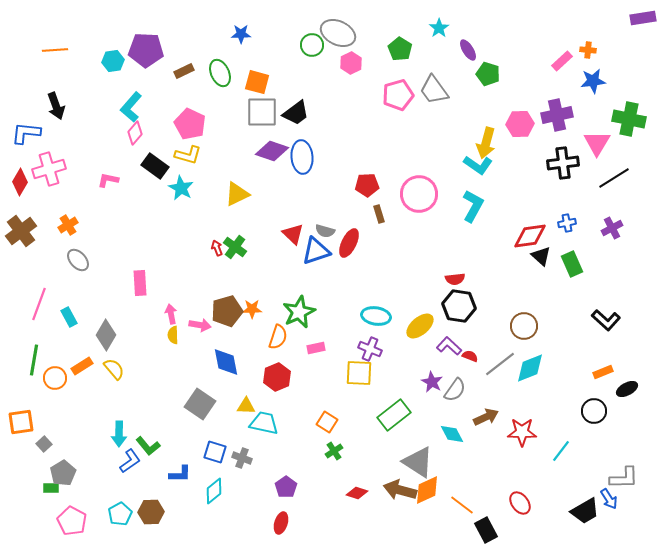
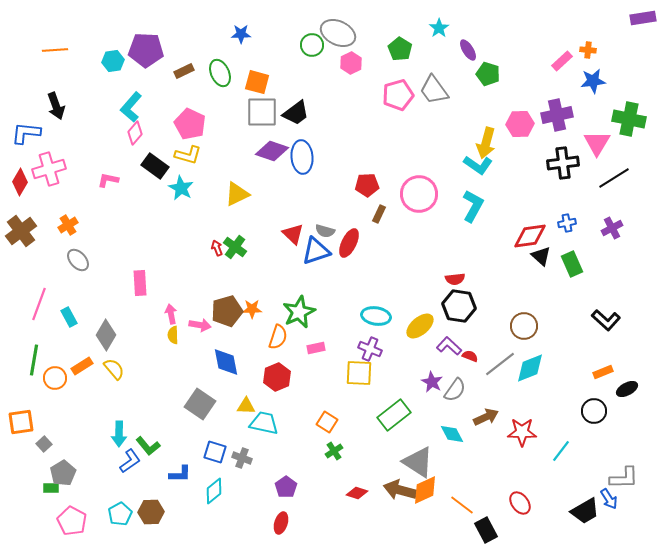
brown rectangle at (379, 214): rotated 42 degrees clockwise
orange diamond at (427, 490): moved 2 px left
